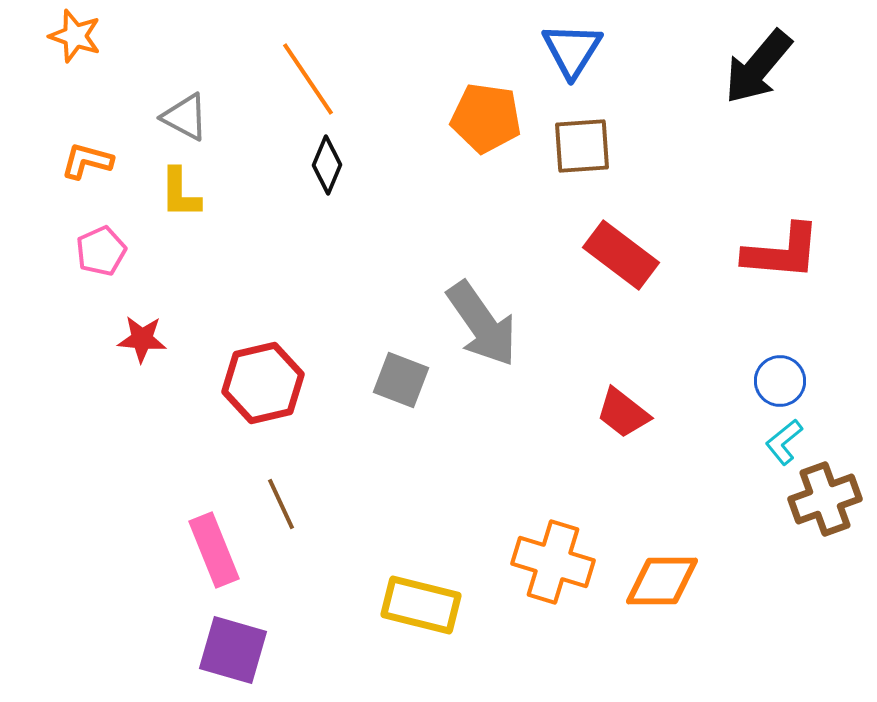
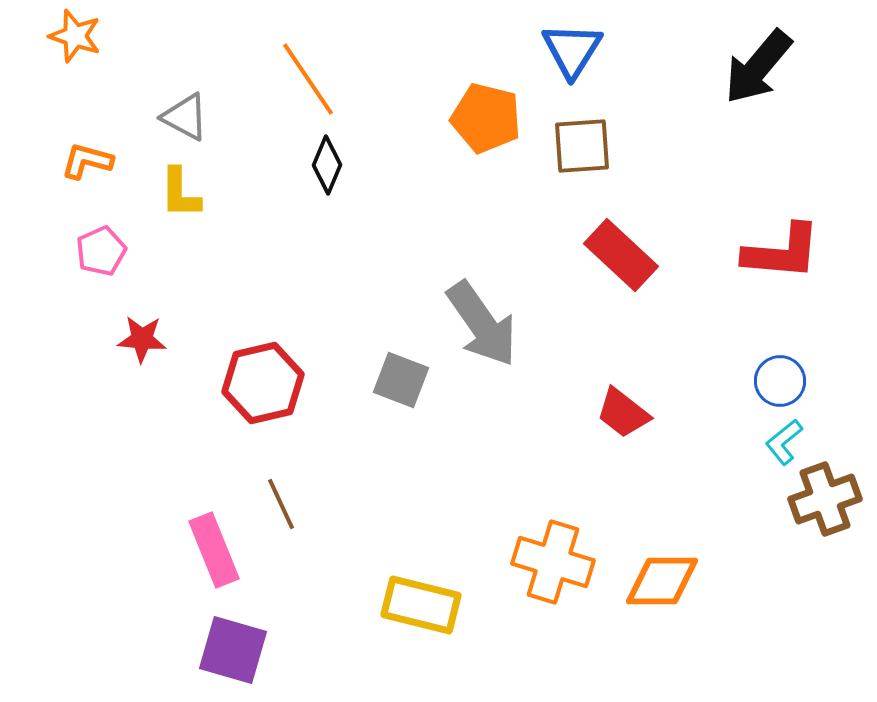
orange pentagon: rotated 6 degrees clockwise
red rectangle: rotated 6 degrees clockwise
